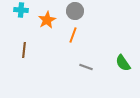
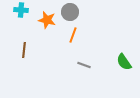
gray circle: moved 5 px left, 1 px down
orange star: rotated 30 degrees counterclockwise
green semicircle: moved 1 px right, 1 px up
gray line: moved 2 px left, 2 px up
